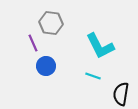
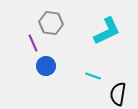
cyan L-shape: moved 7 px right, 15 px up; rotated 88 degrees counterclockwise
black semicircle: moved 3 px left
